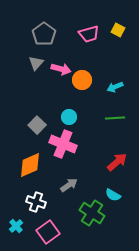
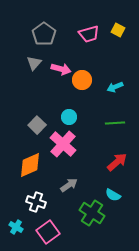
gray triangle: moved 2 px left
green line: moved 5 px down
pink cross: rotated 20 degrees clockwise
cyan cross: moved 1 px down; rotated 16 degrees counterclockwise
